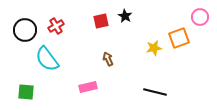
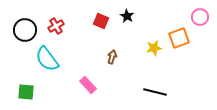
black star: moved 2 px right
red square: rotated 35 degrees clockwise
brown arrow: moved 4 px right, 2 px up; rotated 40 degrees clockwise
pink rectangle: moved 2 px up; rotated 60 degrees clockwise
